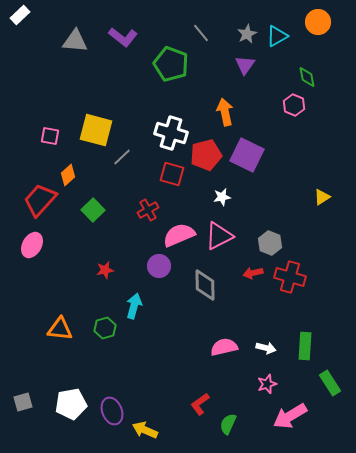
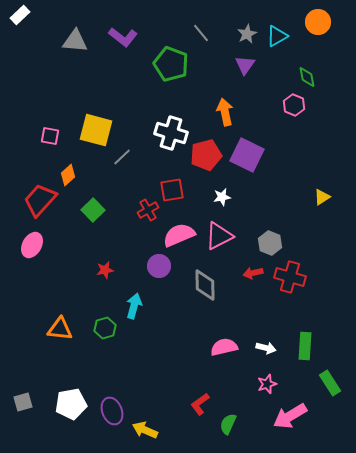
red square at (172, 174): moved 16 px down; rotated 25 degrees counterclockwise
